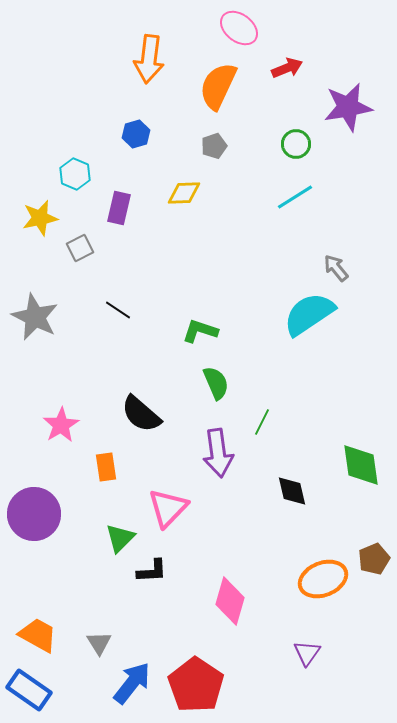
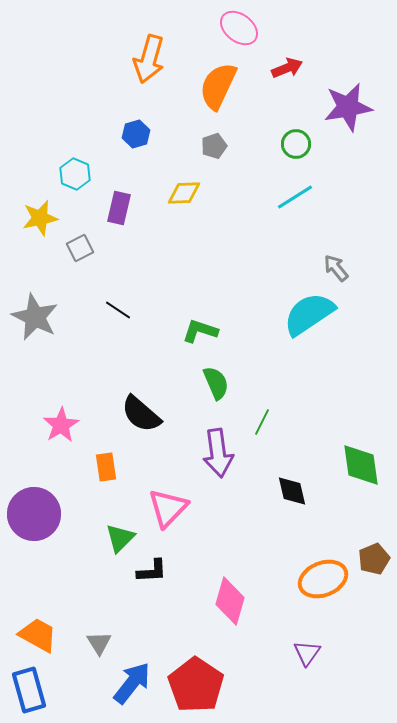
orange arrow: rotated 9 degrees clockwise
blue rectangle: rotated 39 degrees clockwise
